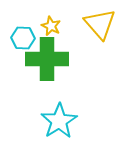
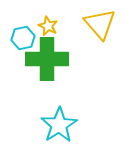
yellow star: moved 3 px left
cyan hexagon: rotated 15 degrees counterclockwise
cyan star: moved 4 px down
